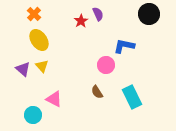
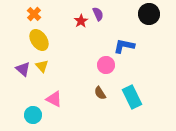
brown semicircle: moved 3 px right, 1 px down
